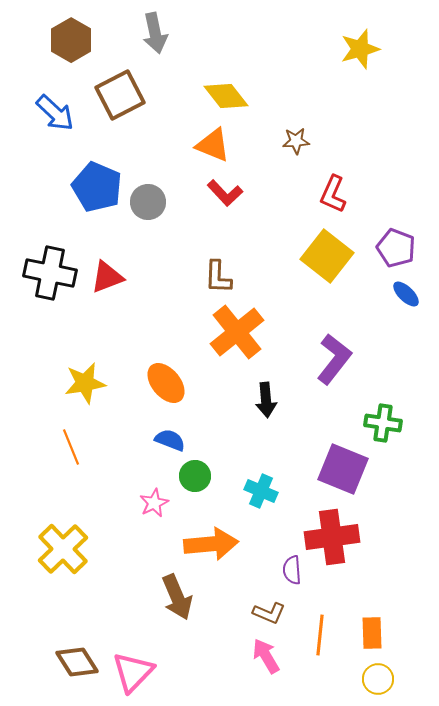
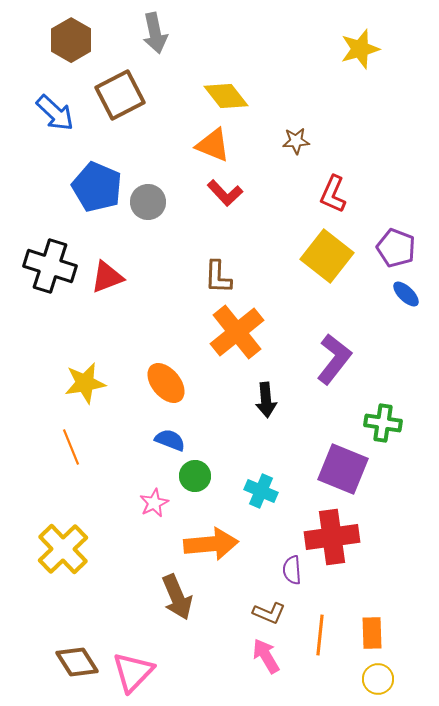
black cross at (50, 273): moved 7 px up; rotated 6 degrees clockwise
